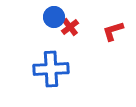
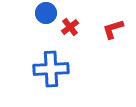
blue circle: moved 8 px left, 4 px up
red L-shape: moved 2 px up
